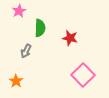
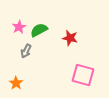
pink star: moved 16 px down
green semicircle: moved 1 px left, 2 px down; rotated 120 degrees counterclockwise
pink square: rotated 30 degrees counterclockwise
orange star: moved 2 px down
